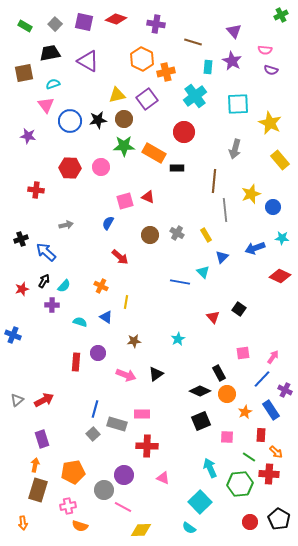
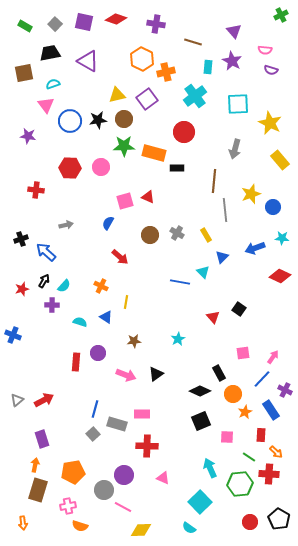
orange rectangle at (154, 153): rotated 15 degrees counterclockwise
orange circle at (227, 394): moved 6 px right
